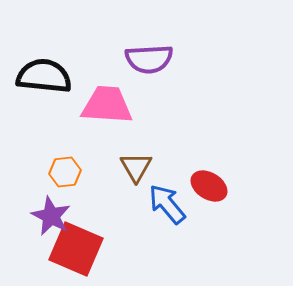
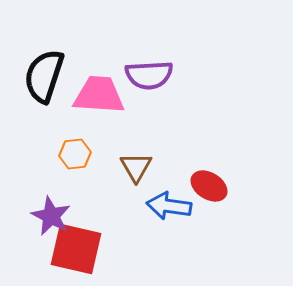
purple semicircle: moved 16 px down
black semicircle: rotated 78 degrees counterclockwise
pink trapezoid: moved 8 px left, 10 px up
orange hexagon: moved 10 px right, 18 px up
blue arrow: moved 2 px right, 2 px down; rotated 42 degrees counterclockwise
red square: rotated 10 degrees counterclockwise
